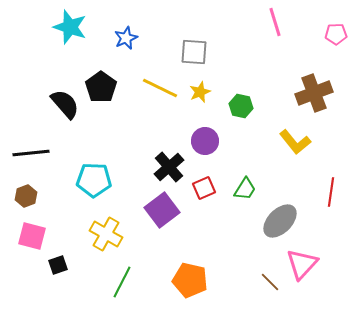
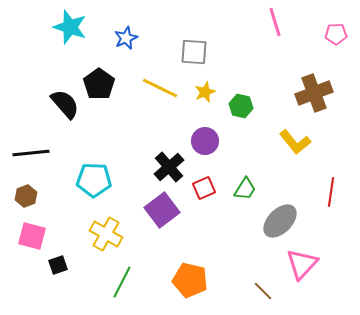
black pentagon: moved 2 px left, 3 px up
yellow star: moved 5 px right
brown line: moved 7 px left, 9 px down
